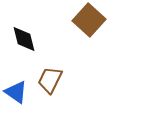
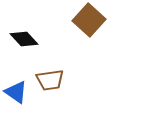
black diamond: rotated 28 degrees counterclockwise
brown trapezoid: rotated 124 degrees counterclockwise
